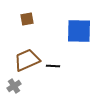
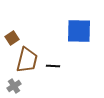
brown square: moved 15 px left, 19 px down; rotated 24 degrees counterclockwise
brown trapezoid: rotated 128 degrees clockwise
